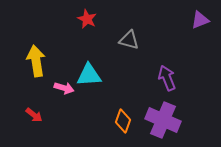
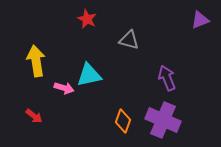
cyan triangle: rotated 8 degrees counterclockwise
red arrow: moved 1 px down
